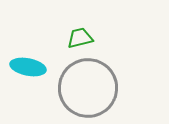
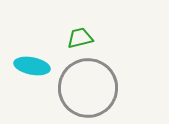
cyan ellipse: moved 4 px right, 1 px up
